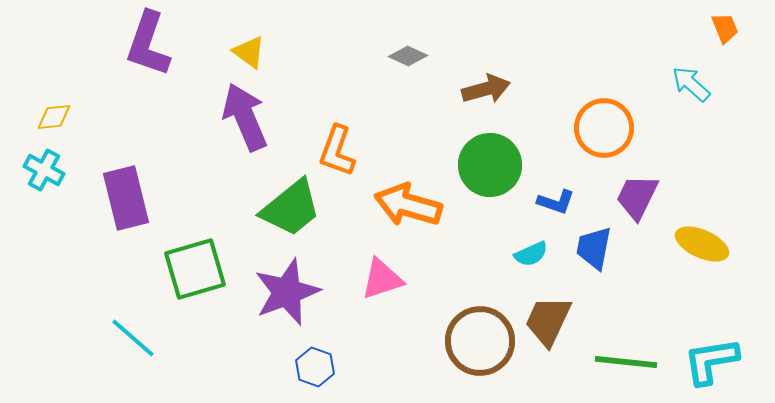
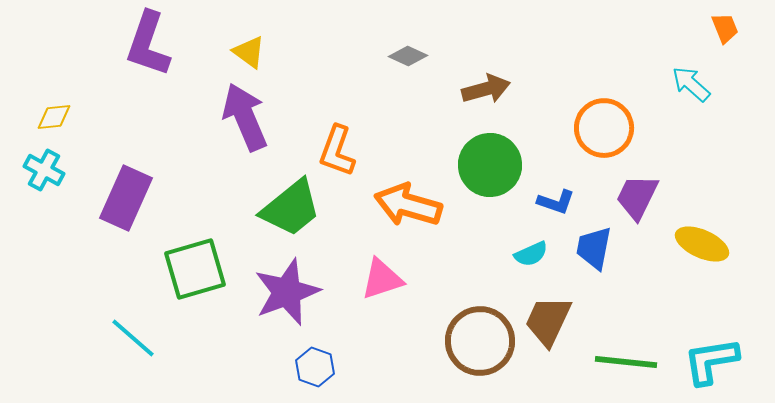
purple rectangle: rotated 38 degrees clockwise
